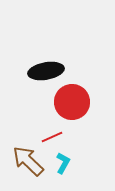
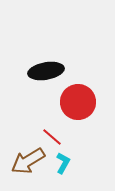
red circle: moved 6 px right
red line: rotated 65 degrees clockwise
brown arrow: rotated 76 degrees counterclockwise
